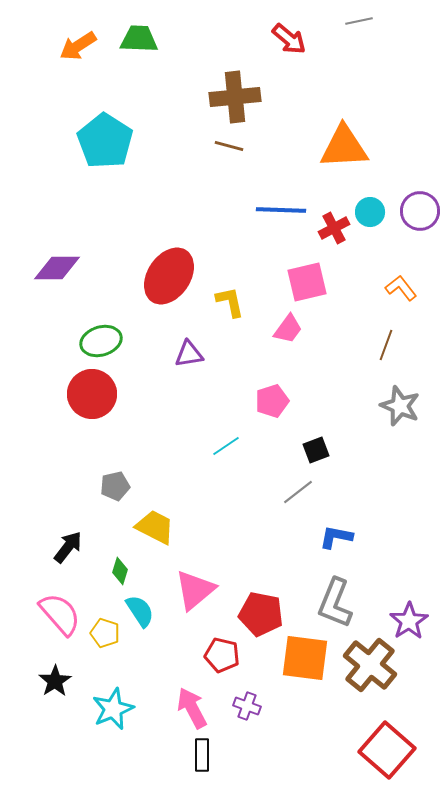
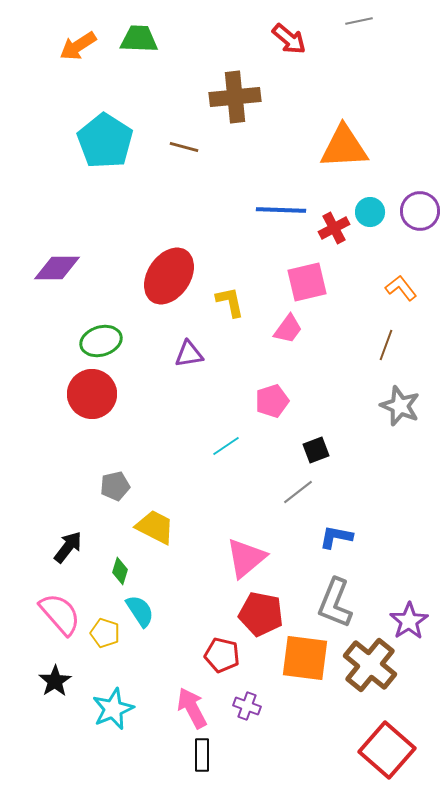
brown line at (229, 146): moved 45 px left, 1 px down
pink triangle at (195, 590): moved 51 px right, 32 px up
